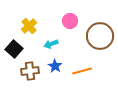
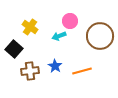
yellow cross: moved 1 px right, 1 px down; rotated 14 degrees counterclockwise
cyan arrow: moved 8 px right, 8 px up
